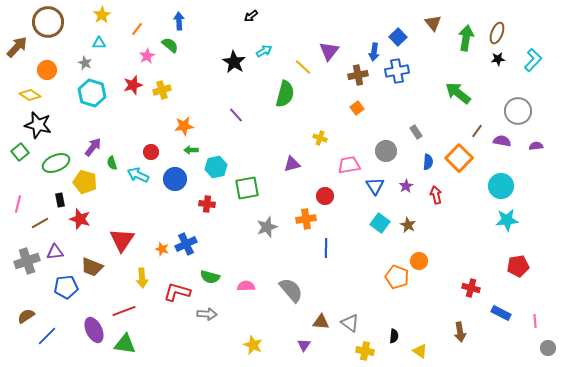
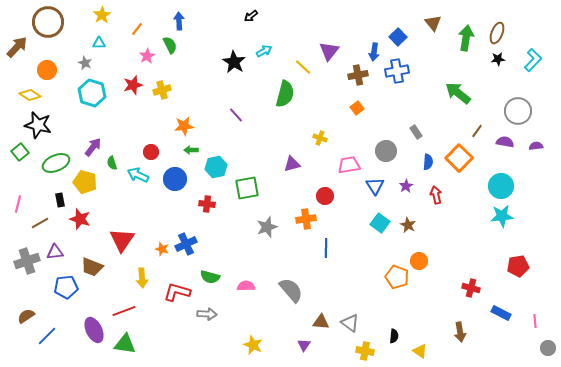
green semicircle at (170, 45): rotated 24 degrees clockwise
purple semicircle at (502, 141): moved 3 px right, 1 px down
cyan star at (507, 220): moved 5 px left, 4 px up
